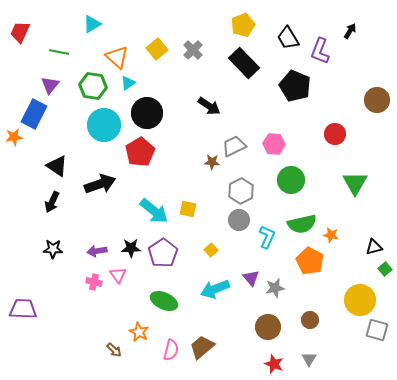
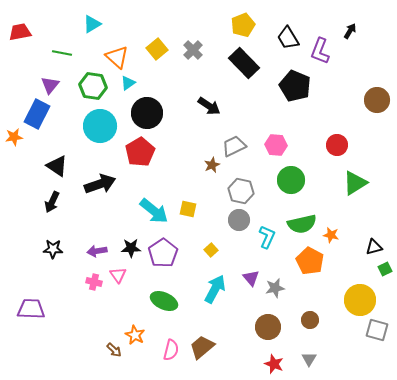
red trapezoid at (20, 32): rotated 55 degrees clockwise
green line at (59, 52): moved 3 px right, 1 px down
blue rectangle at (34, 114): moved 3 px right
cyan circle at (104, 125): moved 4 px left, 1 px down
red circle at (335, 134): moved 2 px right, 11 px down
pink hexagon at (274, 144): moved 2 px right, 1 px down
brown star at (212, 162): moved 3 px down; rotated 28 degrees counterclockwise
green triangle at (355, 183): rotated 28 degrees clockwise
gray hexagon at (241, 191): rotated 20 degrees counterclockwise
green square at (385, 269): rotated 16 degrees clockwise
cyan arrow at (215, 289): rotated 140 degrees clockwise
purple trapezoid at (23, 309): moved 8 px right
orange star at (139, 332): moved 4 px left, 3 px down
